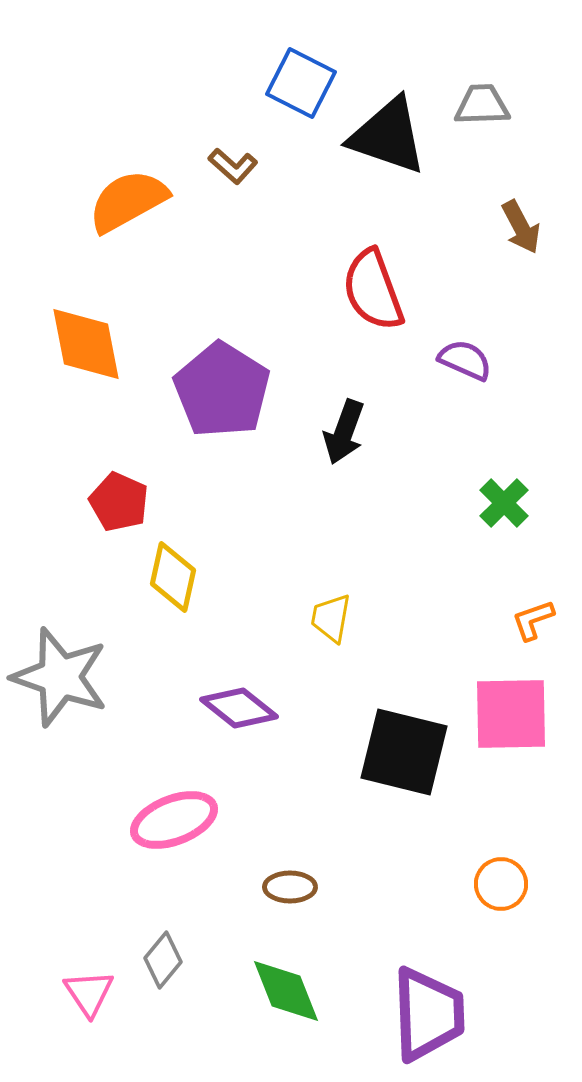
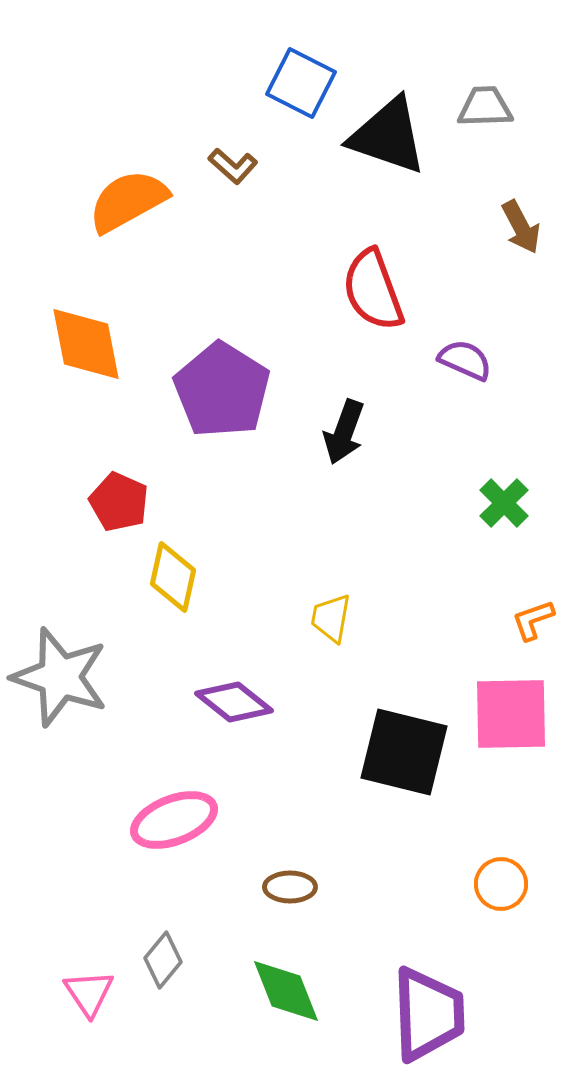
gray trapezoid: moved 3 px right, 2 px down
purple diamond: moved 5 px left, 6 px up
